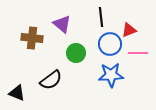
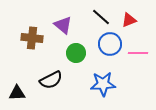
black line: rotated 42 degrees counterclockwise
purple triangle: moved 1 px right, 1 px down
red triangle: moved 10 px up
blue star: moved 8 px left, 9 px down
black semicircle: rotated 10 degrees clockwise
black triangle: rotated 24 degrees counterclockwise
